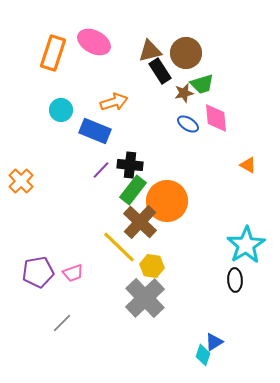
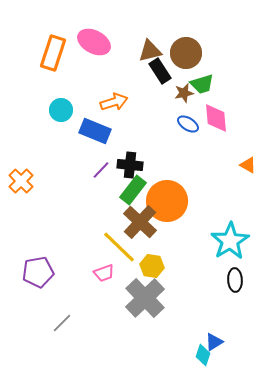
cyan star: moved 16 px left, 4 px up
pink trapezoid: moved 31 px right
